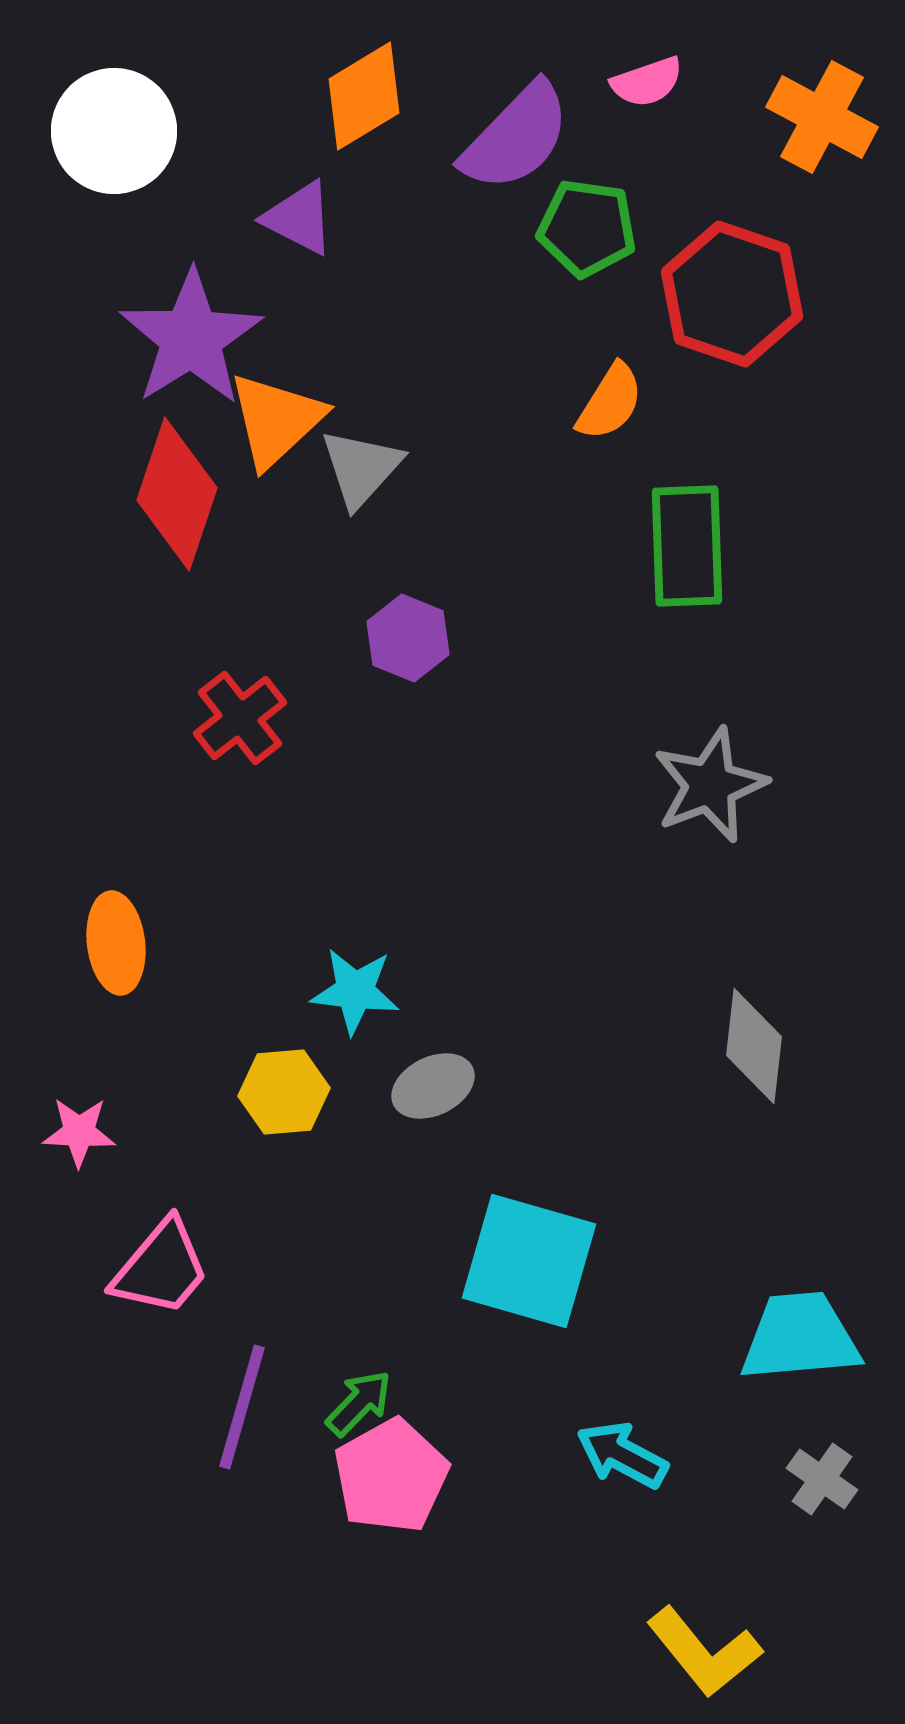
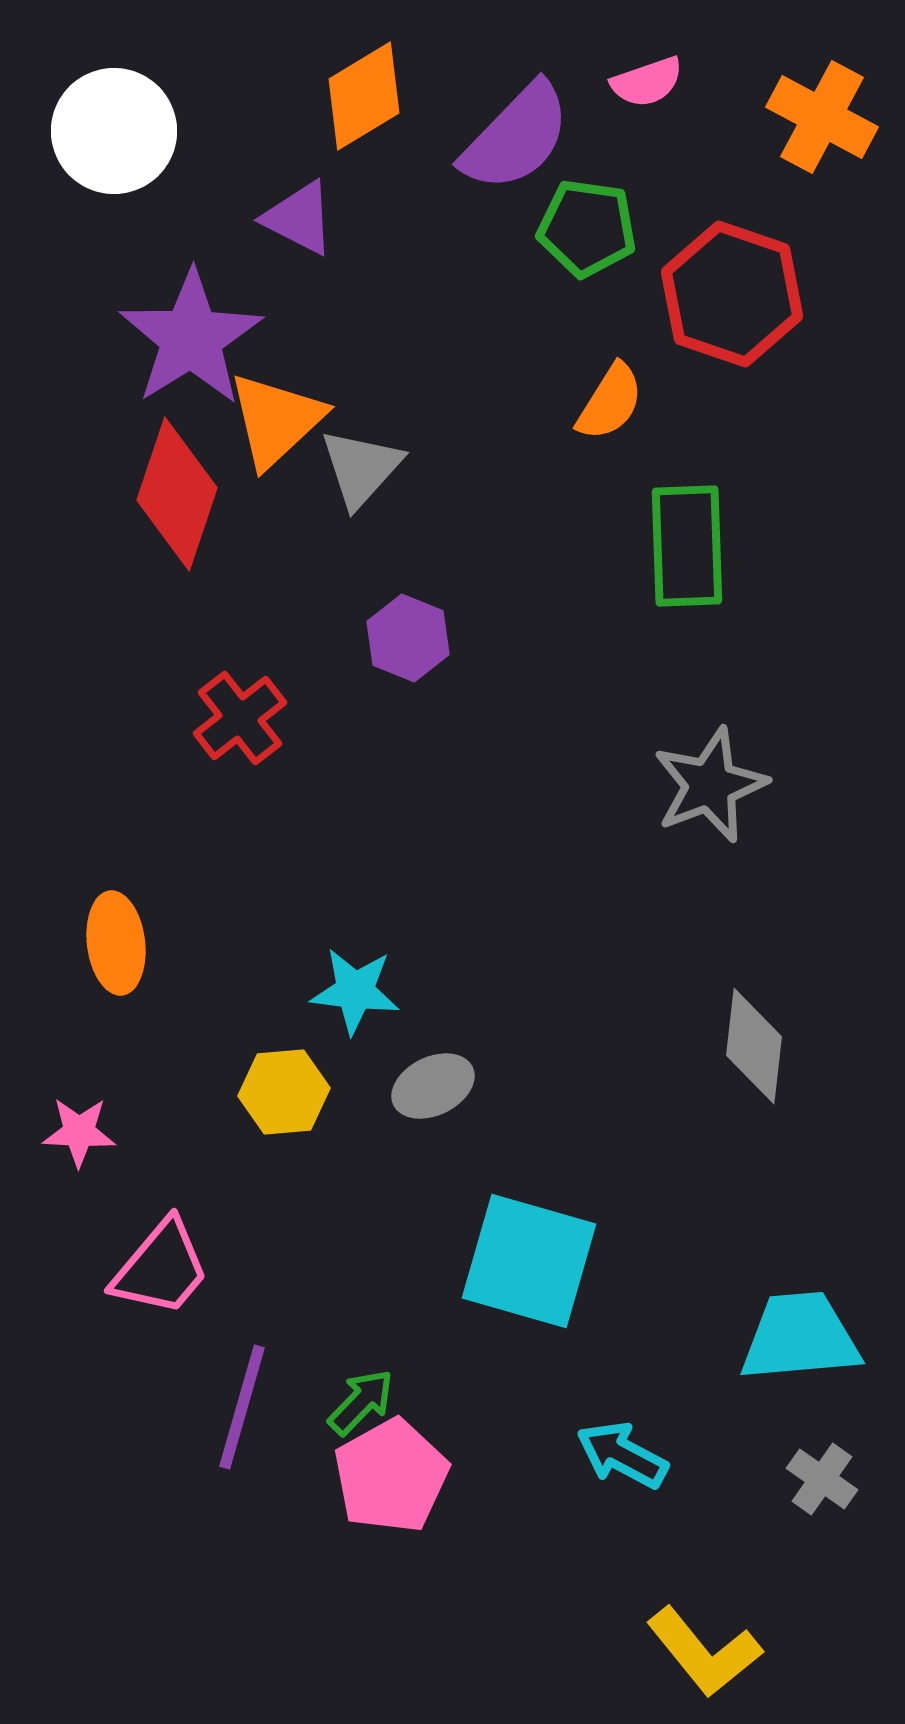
green arrow: moved 2 px right, 1 px up
